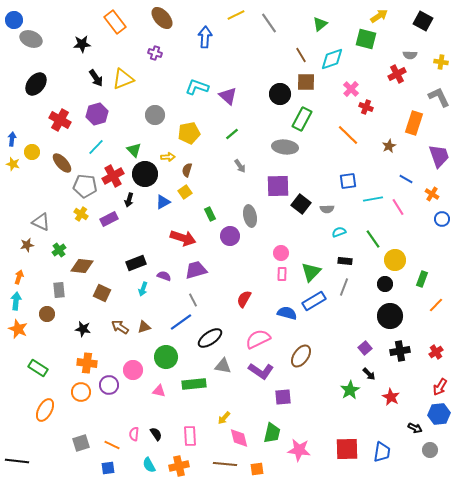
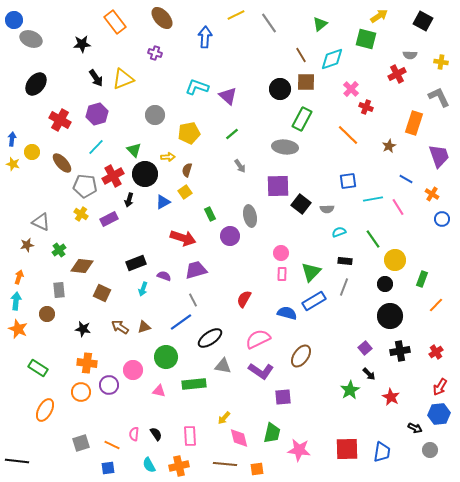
black circle at (280, 94): moved 5 px up
